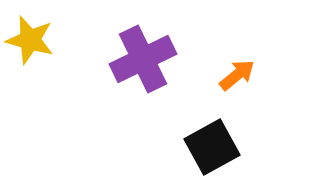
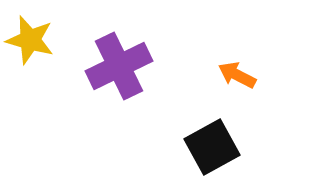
purple cross: moved 24 px left, 7 px down
orange arrow: rotated 114 degrees counterclockwise
